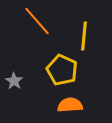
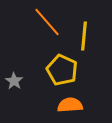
orange line: moved 10 px right, 1 px down
